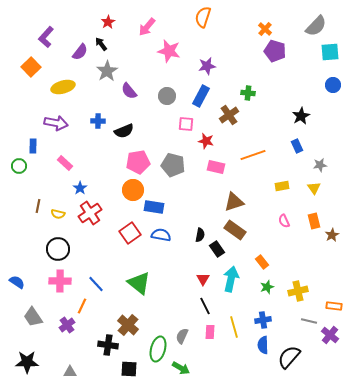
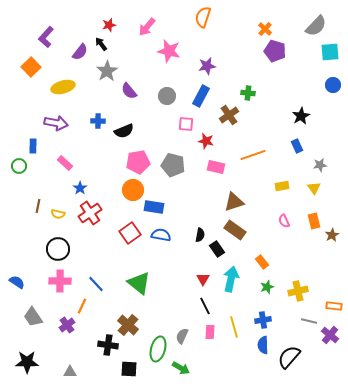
red star at (108, 22): moved 1 px right, 3 px down; rotated 16 degrees clockwise
